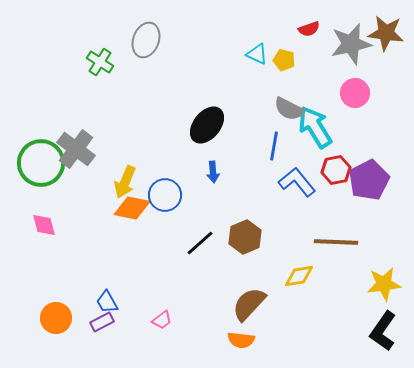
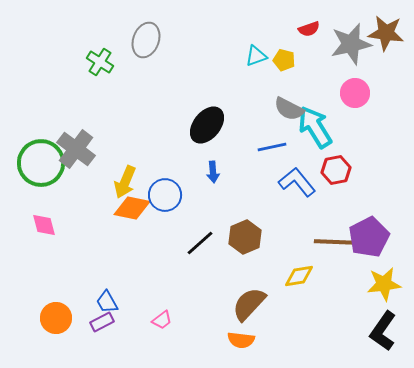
cyan triangle: moved 1 px left, 2 px down; rotated 45 degrees counterclockwise
blue line: moved 2 px left, 1 px down; rotated 68 degrees clockwise
purple pentagon: moved 57 px down
